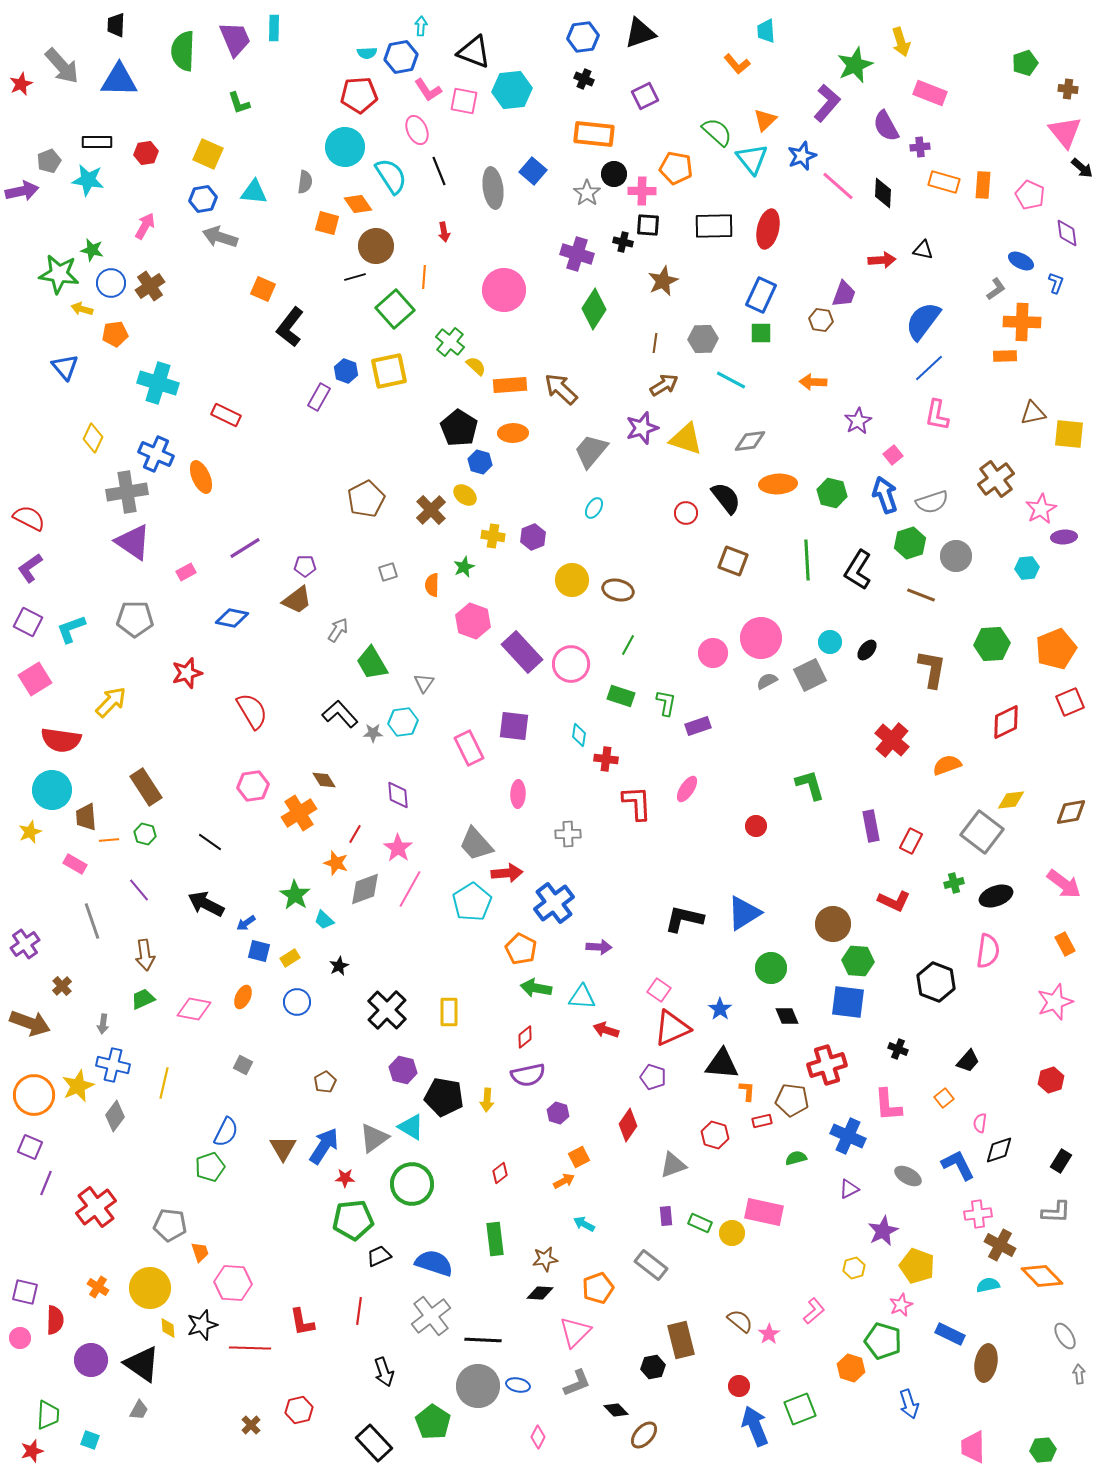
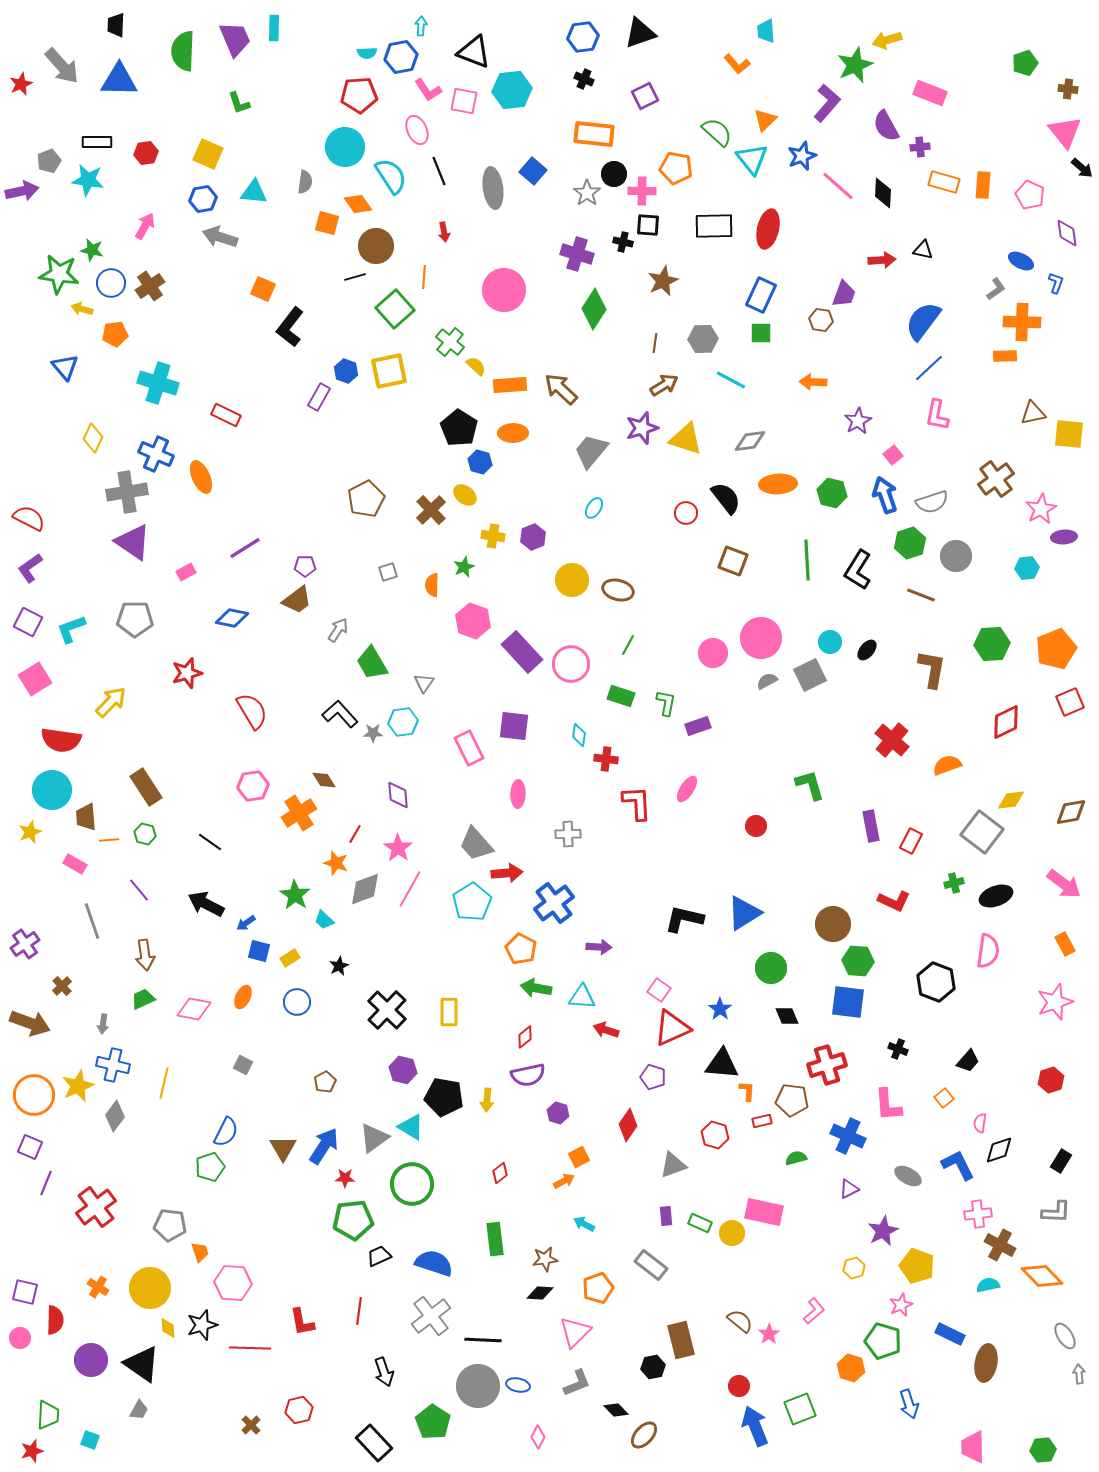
yellow arrow at (901, 42): moved 14 px left, 2 px up; rotated 92 degrees clockwise
